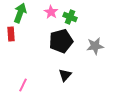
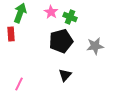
pink line: moved 4 px left, 1 px up
